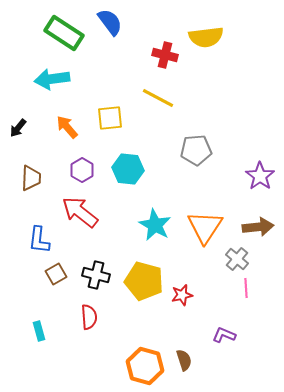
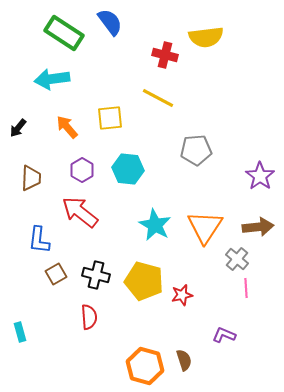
cyan rectangle: moved 19 px left, 1 px down
